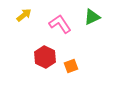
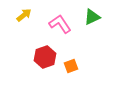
red hexagon: rotated 15 degrees clockwise
